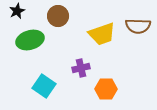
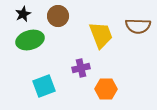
black star: moved 6 px right, 3 px down
yellow trapezoid: moved 1 px left, 1 px down; rotated 92 degrees counterclockwise
cyan square: rotated 35 degrees clockwise
